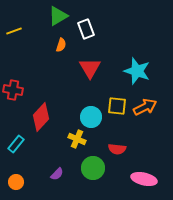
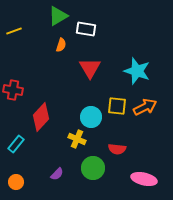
white rectangle: rotated 60 degrees counterclockwise
